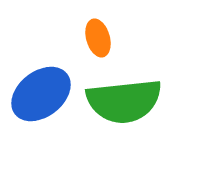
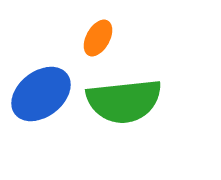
orange ellipse: rotated 45 degrees clockwise
